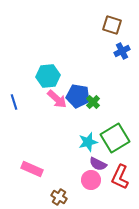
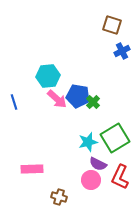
pink rectangle: rotated 25 degrees counterclockwise
brown cross: rotated 14 degrees counterclockwise
